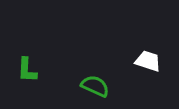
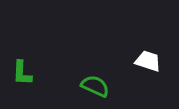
green L-shape: moved 5 px left, 3 px down
